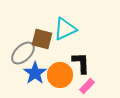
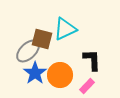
gray ellipse: moved 5 px right, 2 px up
black L-shape: moved 11 px right, 3 px up
